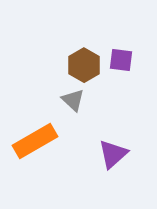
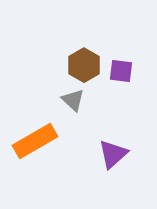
purple square: moved 11 px down
